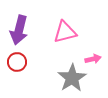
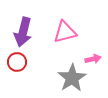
purple arrow: moved 4 px right, 2 px down
